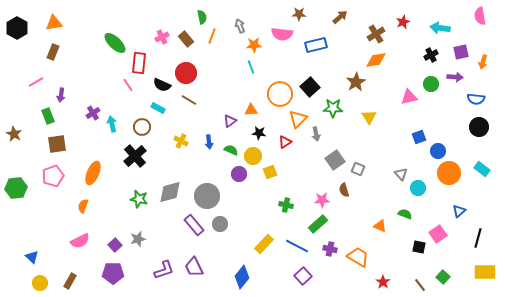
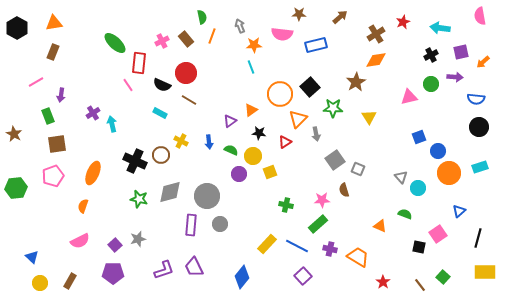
pink cross at (162, 37): moved 4 px down
orange arrow at (483, 62): rotated 32 degrees clockwise
cyan rectangle at (158, 108): moved 2 px right, 5 px down
orange triangle at (251, 110): rotated 32 degrees counterclockwise
brown circle at (142, 127): moved 19 px right, 28 px down
black cross at (135, 156): moved 5 px down; rotated 25 degrees counterclockwise
cyan rectangle at (482, 169): moved 2 px left, 2 px up; rotated 56 degrees counterclockwise
gray triangle at (401, 174): moved 3 px down
purple rectangle at (194, 225): moved 3 px left; rotated 45 degrees clockwise
yellow rectangle at (264, 244): moved 3 px right
